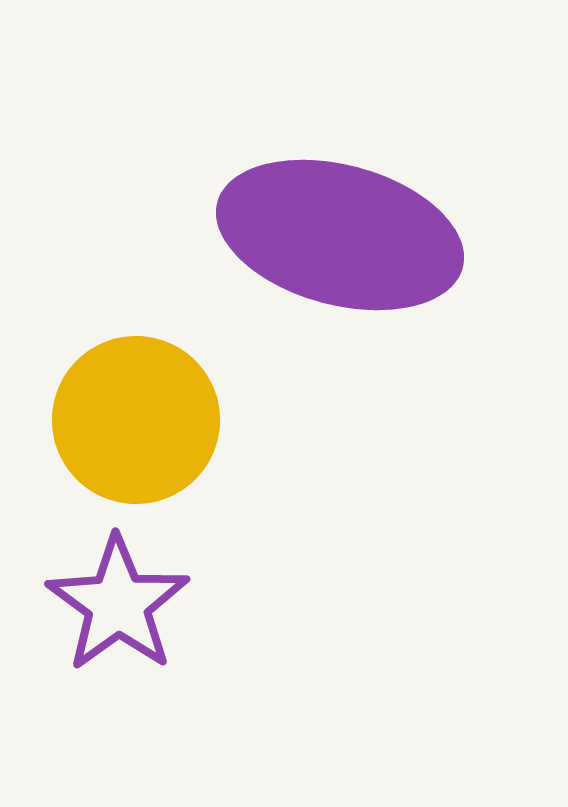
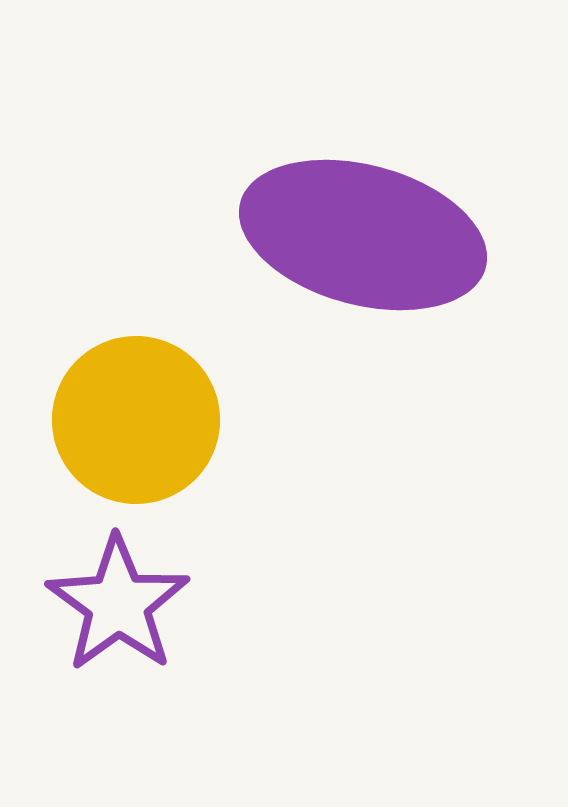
purple ellipse: moved 23 px right
